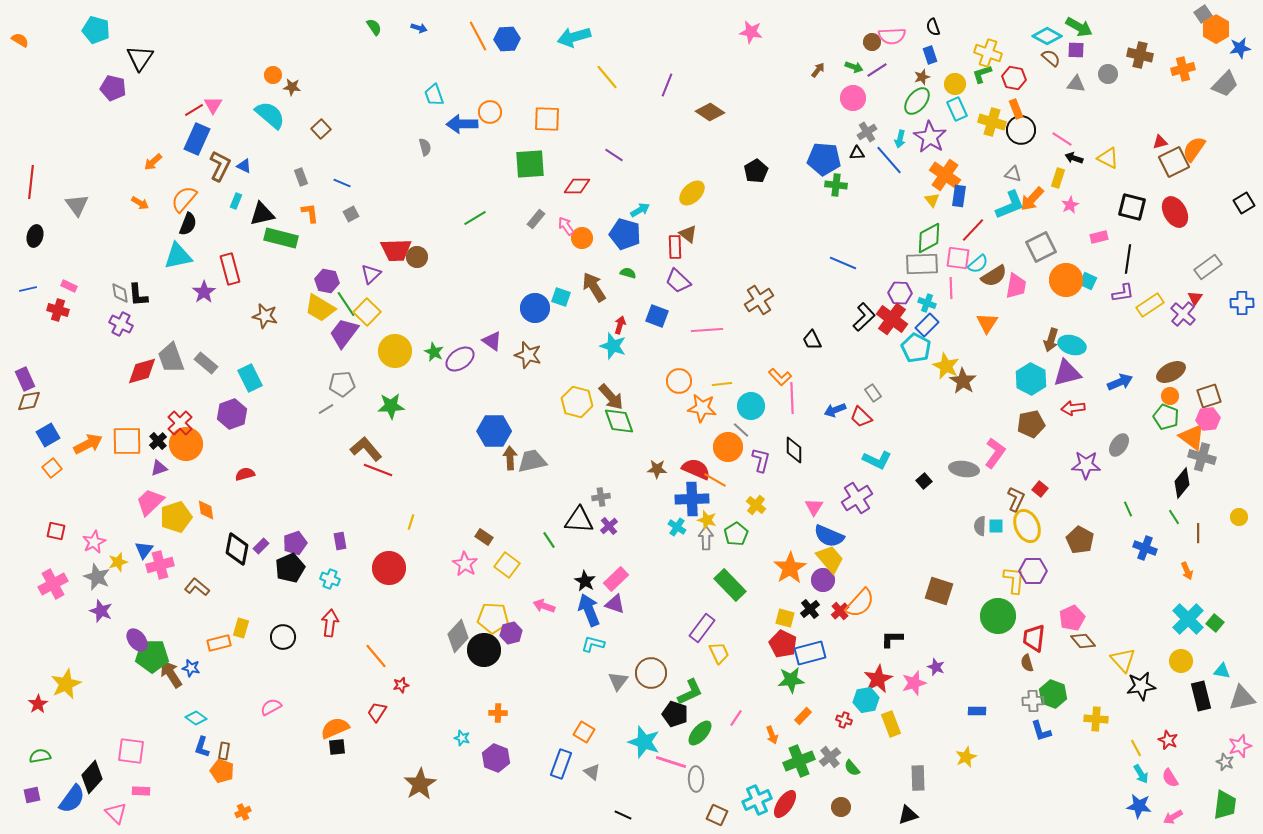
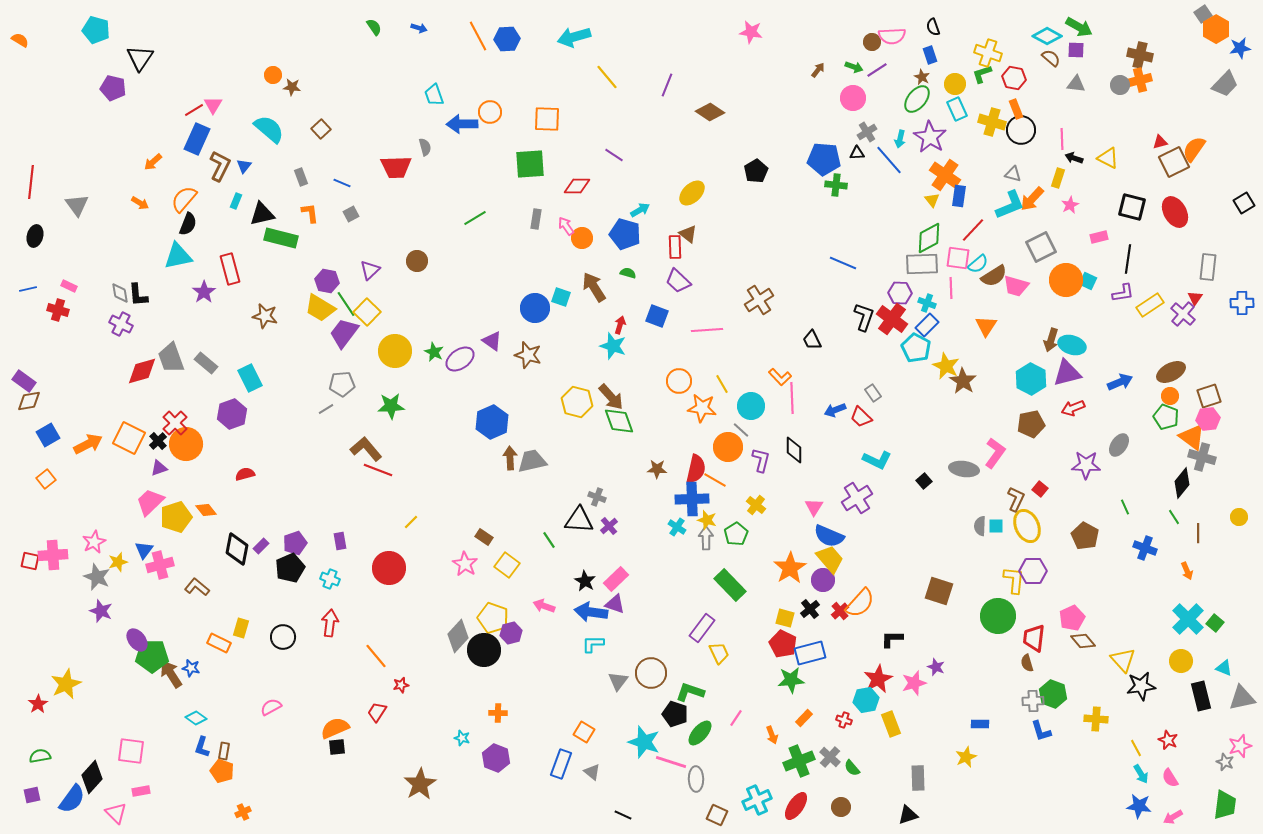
orange cross at (1183, 69): moved 43 px left, 11 px down
gray circle at (1108, 74): moved 12 px right, 11 px down
brown star at (922, 77): rotated 28 degrees counterclockwise
green ellipse at (917, 101): moved 2 px up
cyan semicircle at (270, 115): moved 1 px left, 14 px down
pink line at (1062, 139): rotated 55 degrees clockwise
blue triangle at (244, 166): rotated 42 degrees clockwise
gray rectangle at (536, 219): rotated 30 degrees counterclockwise
red trapezoid at (396, 250): moved 83 px up
brown circle at (417, 257): moved 4 px down
gray rectangle at (1208, 267): rotated 48 degrees counterclockwise
purple triangle at (371, 274): moved 1 px left, 4 px up
pink trapezoid at (1016, 286): rotated 96 degrees clockwise
black L-shape at (864, 317): rotated 28 degrees counterclockwise
orange triangle at (987, 323): moved 1 px left, 3 px down
purple rectangle at (25, 379): moved 1 px left, 2 px down; rotated 30 degrees counterclockwise
yellow line at (722, 384): rotated 66 degrees clockwise
red arrow at (1073, 408): rotated 15 degrees counterclockwise
red cross at (180, 423): moved 5 px left
blue hexagon at (494, 431): moved 2 px left, 9 px up; rotated 24 degrees counterclockwise
orange square at (127, 441): moved 2 px right, 3 px up; rotated 28 degrees clockwise
orange square at (52, 468): moved 6 px left, 11 px down
red semicircle at (696, 469): rotated 80 degrees clockwise
gray cross at (601, 497): moved 4 px left; rotated 30 degrees clockwise
green line at (1128, 509): moved 3 px left, 2 px up
orange diamond at (206, 510): rotated 30 degrees counterclockwise
yellow line at (411, 522): rotated 28 degrees clockwise
red square at (56, 531): moved 26 px left, 30 px down
brown pentagon at (1080, 540): moved 5 px right, 4 px up
pink cross at (53, 584): moved 29 px up; rotated 24 degrees clockwise
blue arrow at (589, 610): moved 2 px right, 2 px down; rotated 60 degrees counterclockwise
yellow pentagon at (493, 618): rotated 16 degrees clockwise
orange rectangle at (219, 643): rotated 40 degrees clockwise
cyan L-shape at (593, 644): rotated 15 degrees counterclockwise
cyan triangle at (1222, 671): moved 2 px right, 3 px up; rotated 12 degrees clockwise
green L-shape at (690, 692): rotated 136 degrees counterclockwise
blue rectangle at (977, 711): moved 3 px right, 13 px down
orange rectangle at (803, 716): moved 1 px right, 2 px down
gray cross at (830, 757): rotated 10 degrees counterclockwise
pink rectangle at (141, 791): rotated 12 degrees counterclockwise
red ellipse at (785, 804): moved 11 px right, 2 px down
